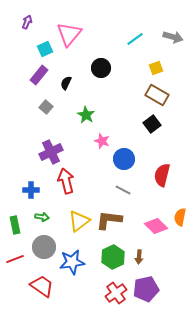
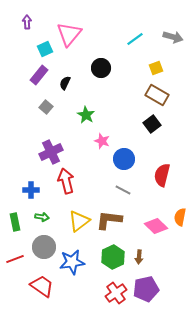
purple arrow: rotated 24 degrees counterclockwise
black semicircle: moved 1 px left
green rectangle: moved 3 px up
